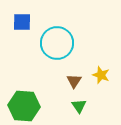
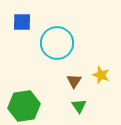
green hexagon: rotated 12 degrees counterclockwise
